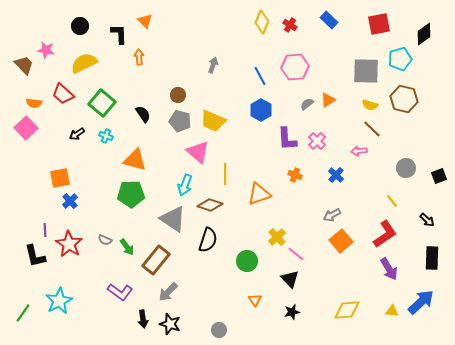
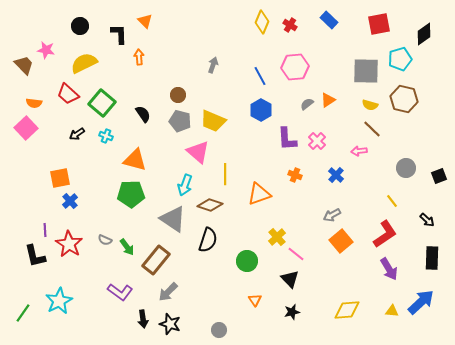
red trapezoid at (63, 94): moved 5 px right
